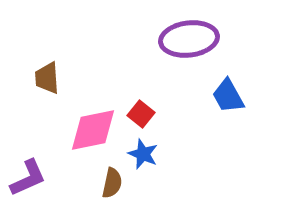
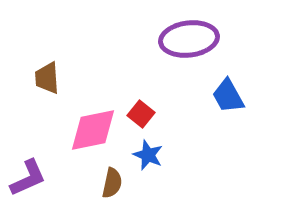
blue star: moved 5 px right, 1 px down
